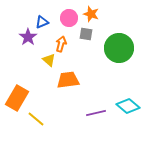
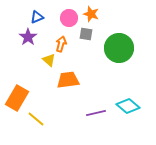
blue triangle: moved 5 px left, 5 px up
